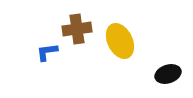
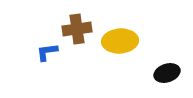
yellow ellipse: rotated 68 degrees counterclockwise
black ellipse: moved 1 px left, 1 px up
